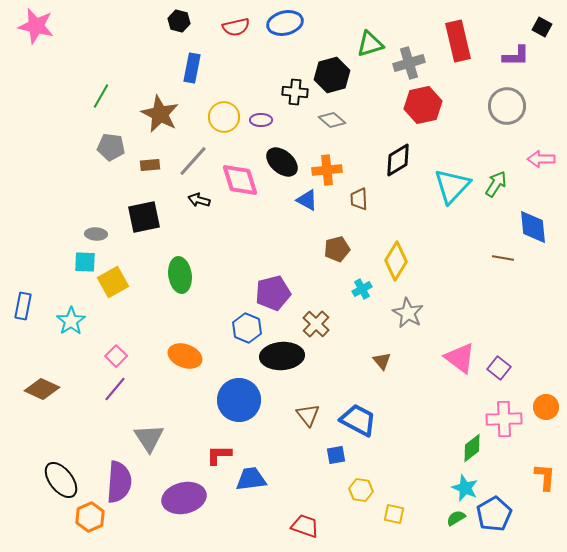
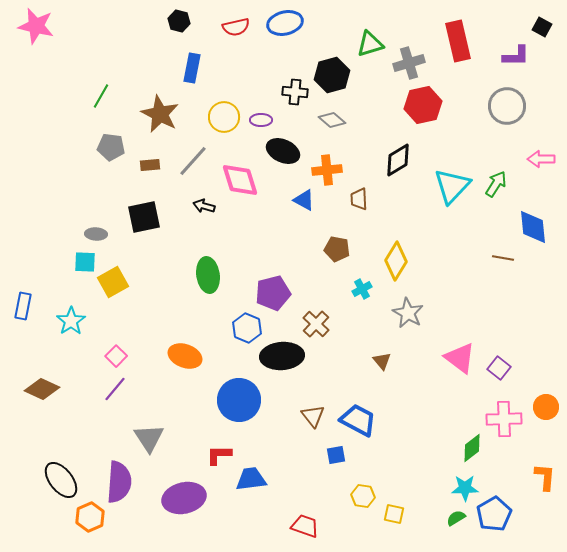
black ellipse at (282, 162): moved 1 px right, 11 px up; rotated 16 degrees counterclockwise
black arrow at (199, 200): moved 5 px right, 6 px down
blue triangle at (307, 200): moved 3 px left
brown pentagon at (337, 249): rotated 25 degrees clockwise
green ellipse at (180, 275): moved 28 px right
brown triangle at (308, 415): moved 5 px right, 1 px down
cyan star at (465, 488): rotated 24 degrees counterclockwise
yellow hexagon at (361, 490): moved 2 px right, 6 px down
